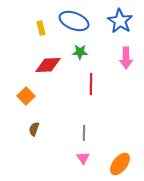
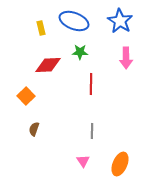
gray line: moved 8 px right, 2 px up
pink triangle: moved 3 px down
orange ellipse: rotated 15 degrees counterclockwise
